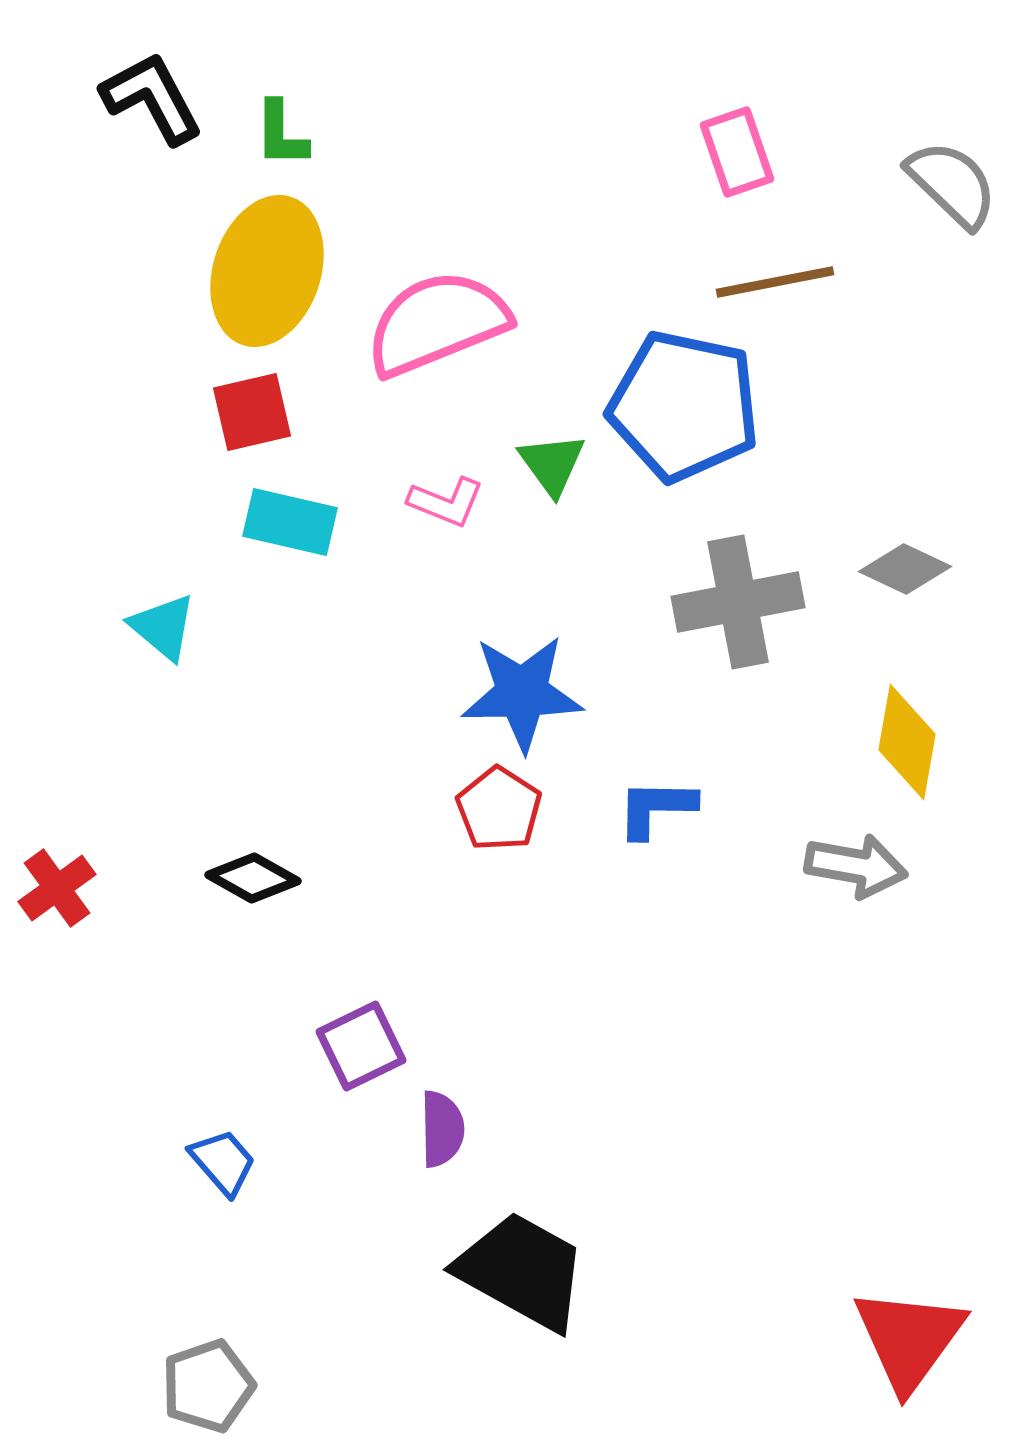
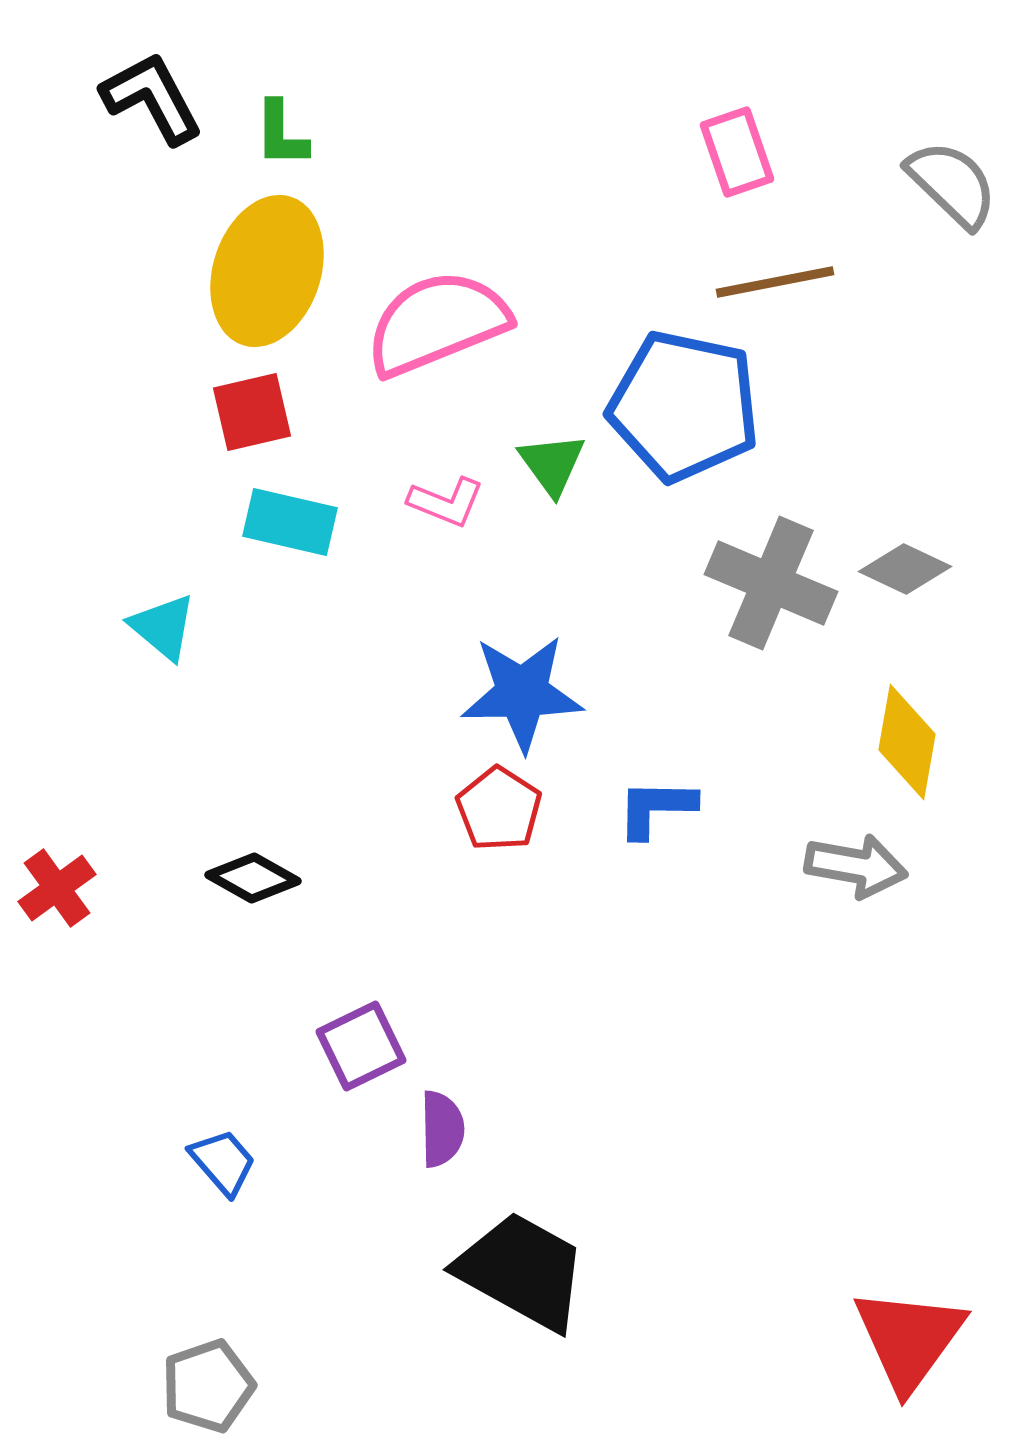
gray cross: moved 33 px right, 19 px up; rotated 34 degrees clockwise
